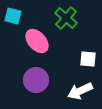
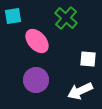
cyan square: rotated 24 degrees counterclockwise
